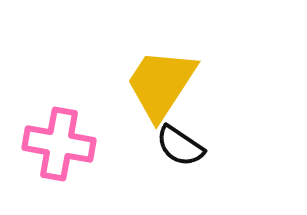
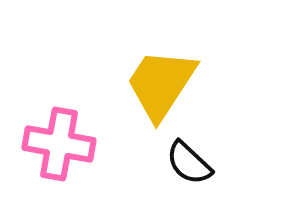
black semicircle: moved 9 px right, 17 px down; rotated 9 degrees clockwise
